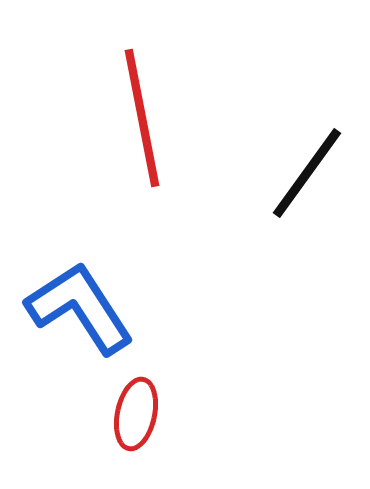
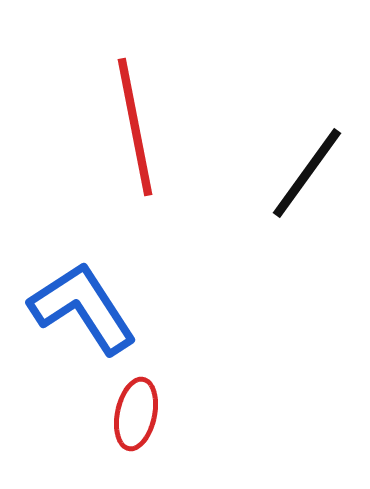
red line: moved 7 px left, 9 px down
blue L-shape: moved 3 px right
